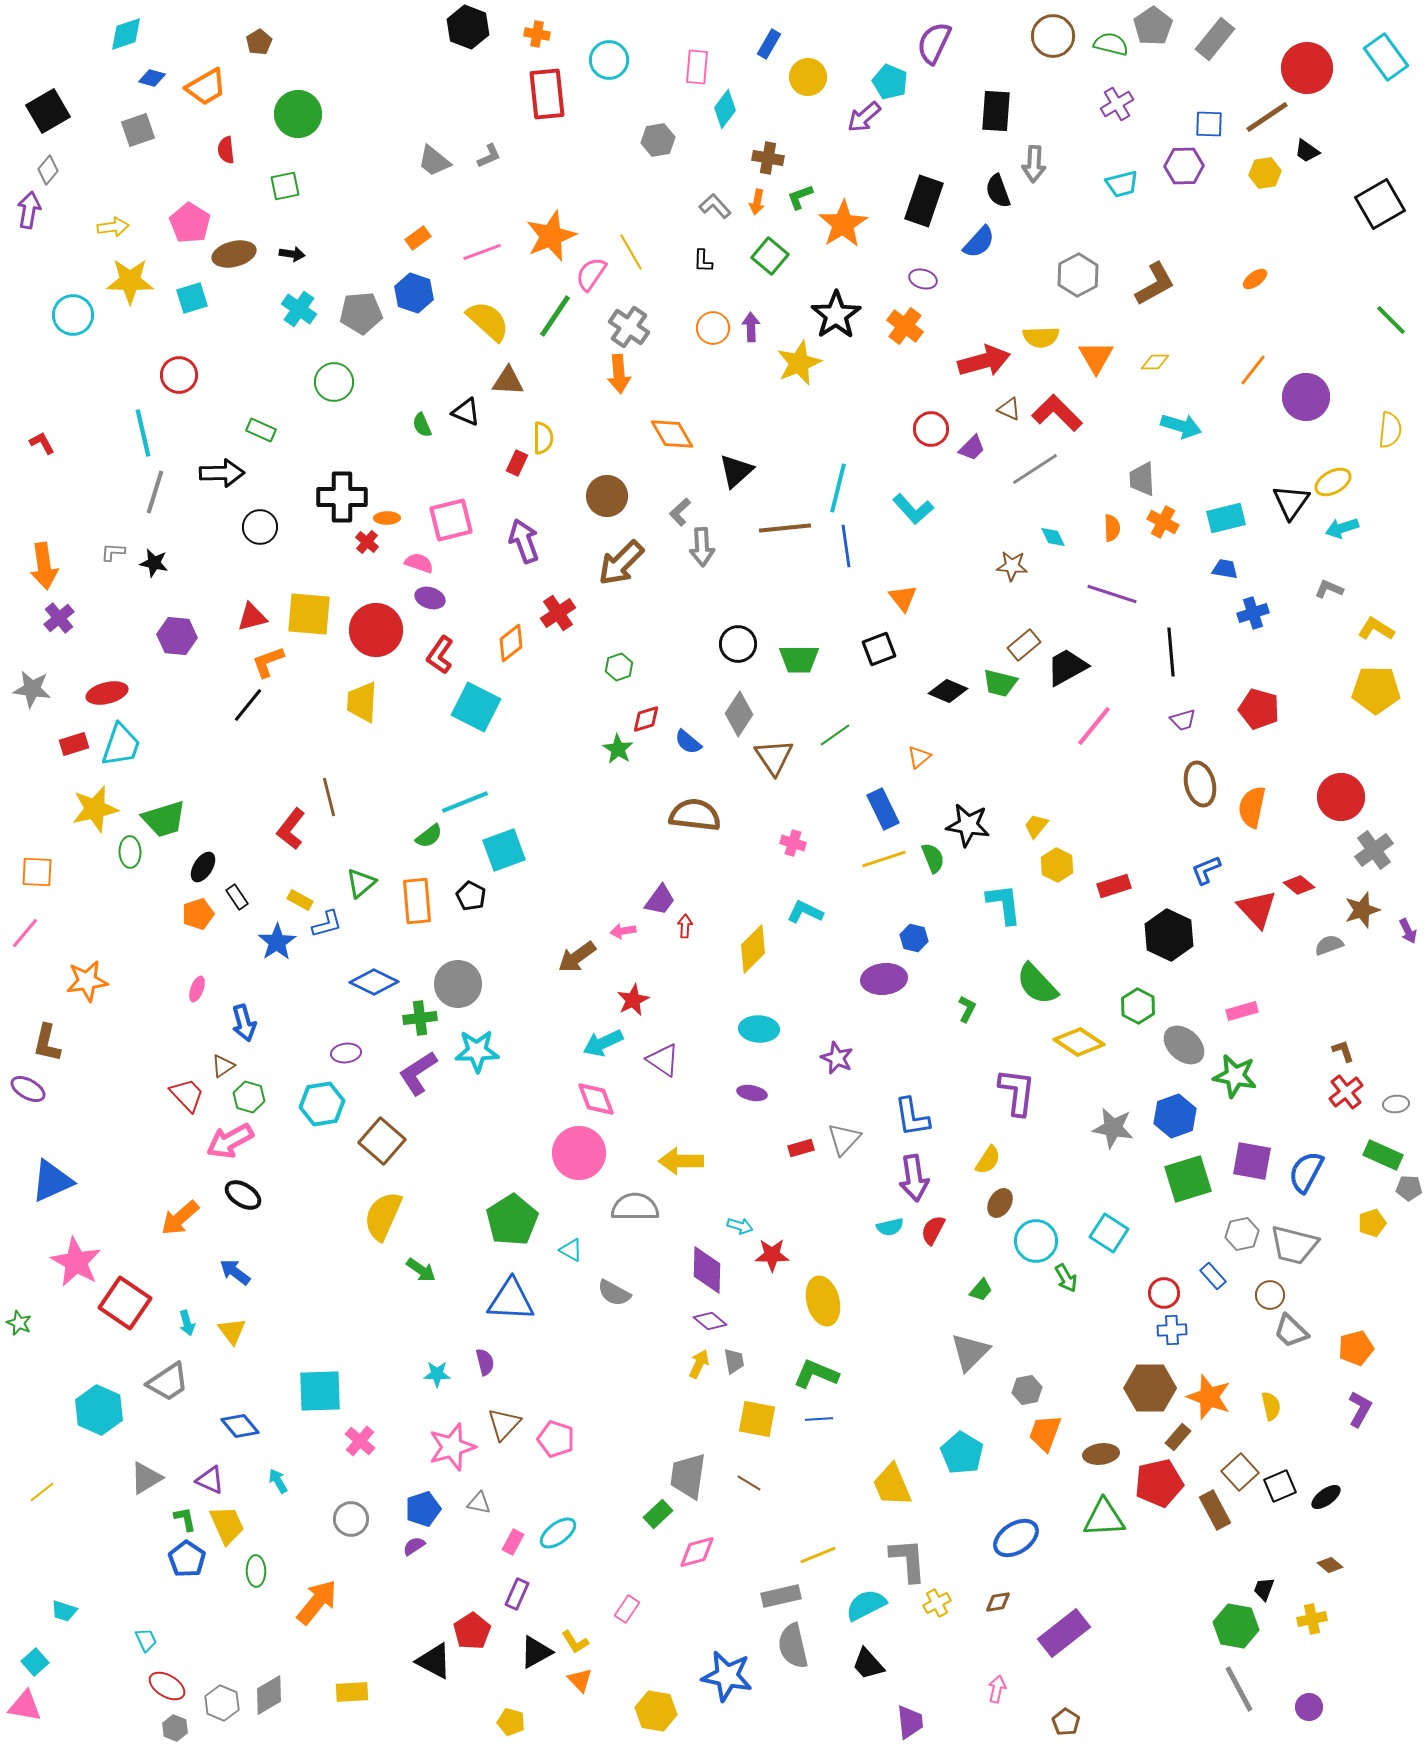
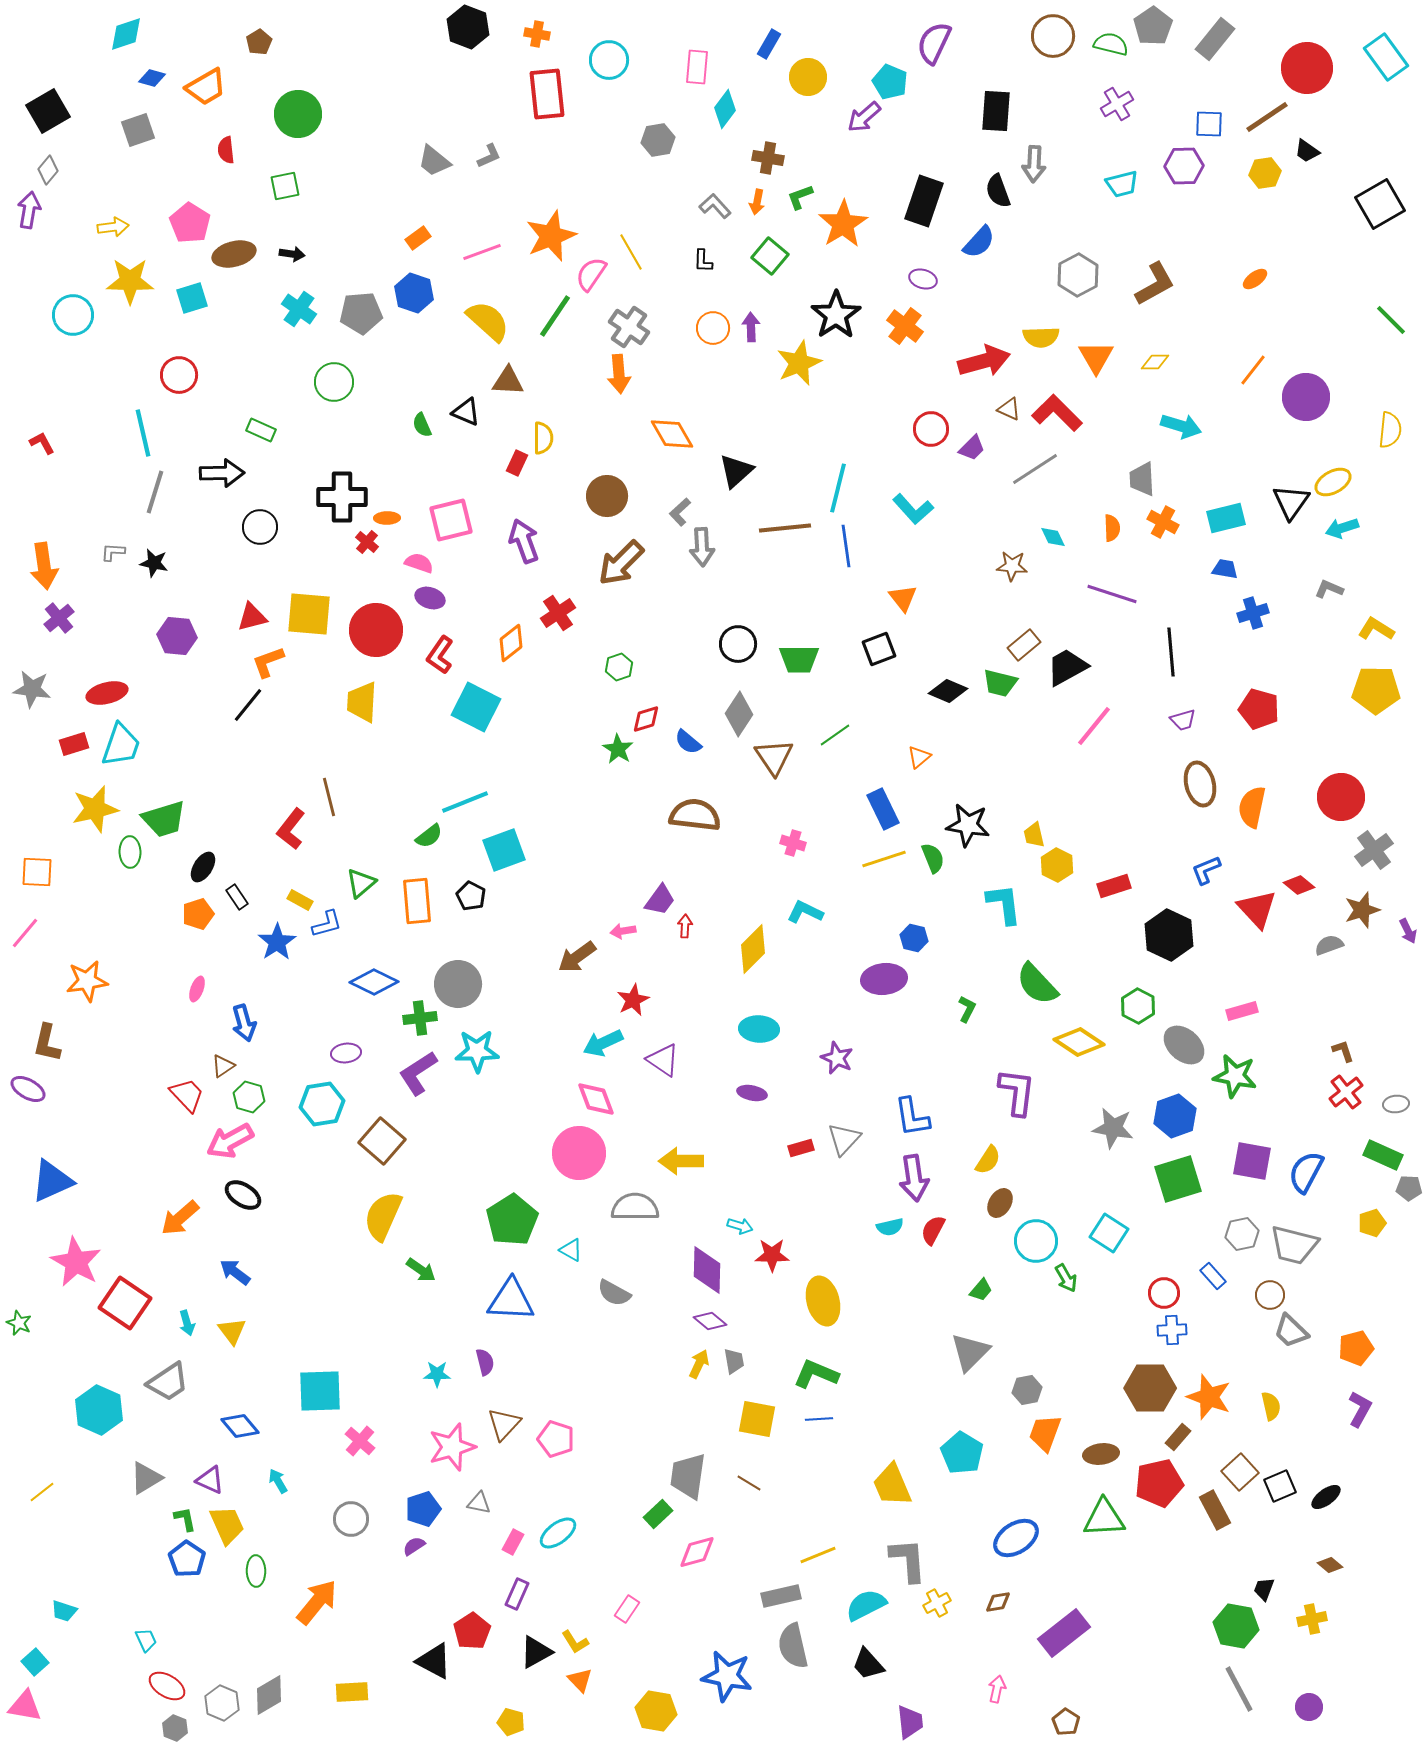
yellow trapezoid at (1036, 826): moved 2 px left, 9 px down; rotated 52 degrees counterclockwise
green square at (1188, 1179): moved 10 px left
